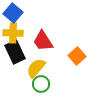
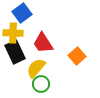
blue square: moved 9 px right; rotated 12 degrees clockwise
red trapezoid: moved 2 px down
